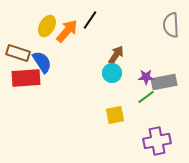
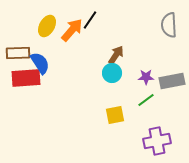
gray semicircle: moved 2 px left
orange arrow: moved 5 px right, 1 px up
brown rectangle: rotated 20 degrees counterclockwise
blue semicircle: moved 2 px left, 1 px down
gray rectangle: moved 8 px right, 1 px up
green line: moved 3 px down
